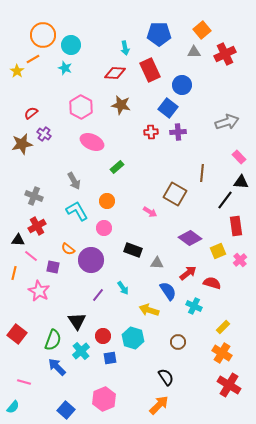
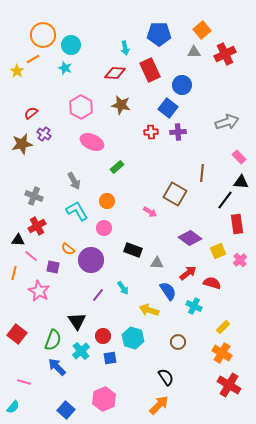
red rectangle at (236, 226): moved 1 px right, 2 px up
